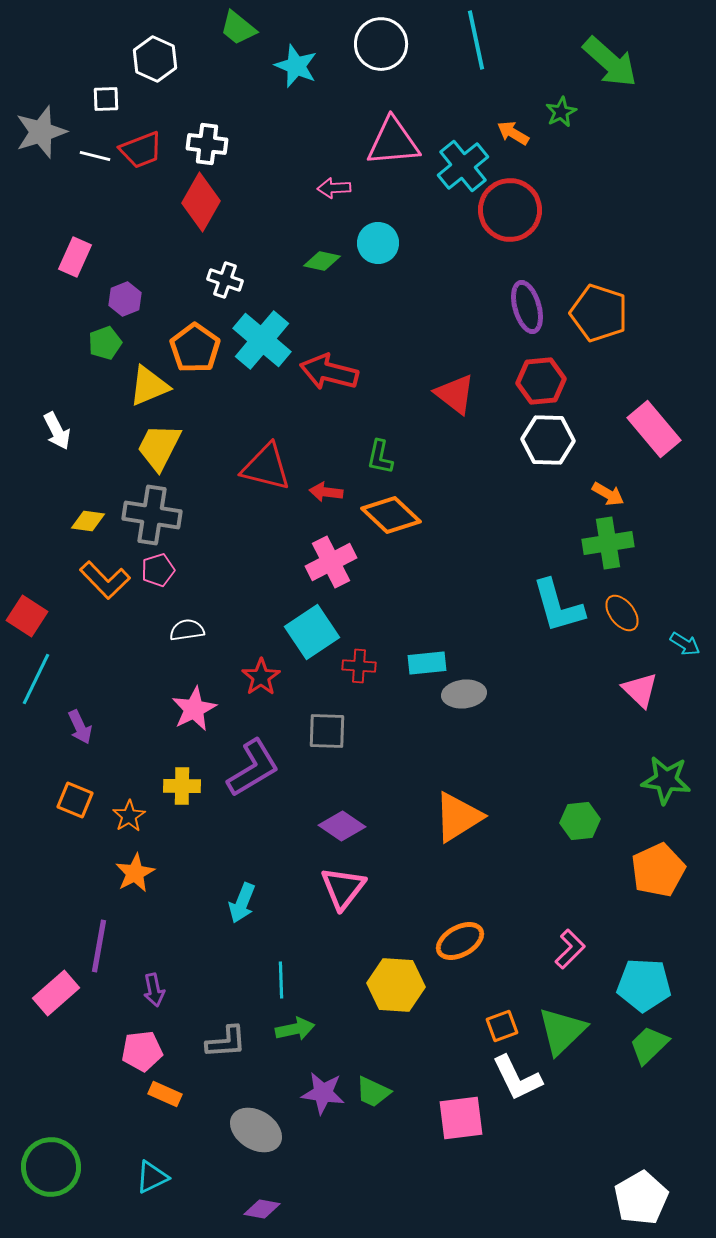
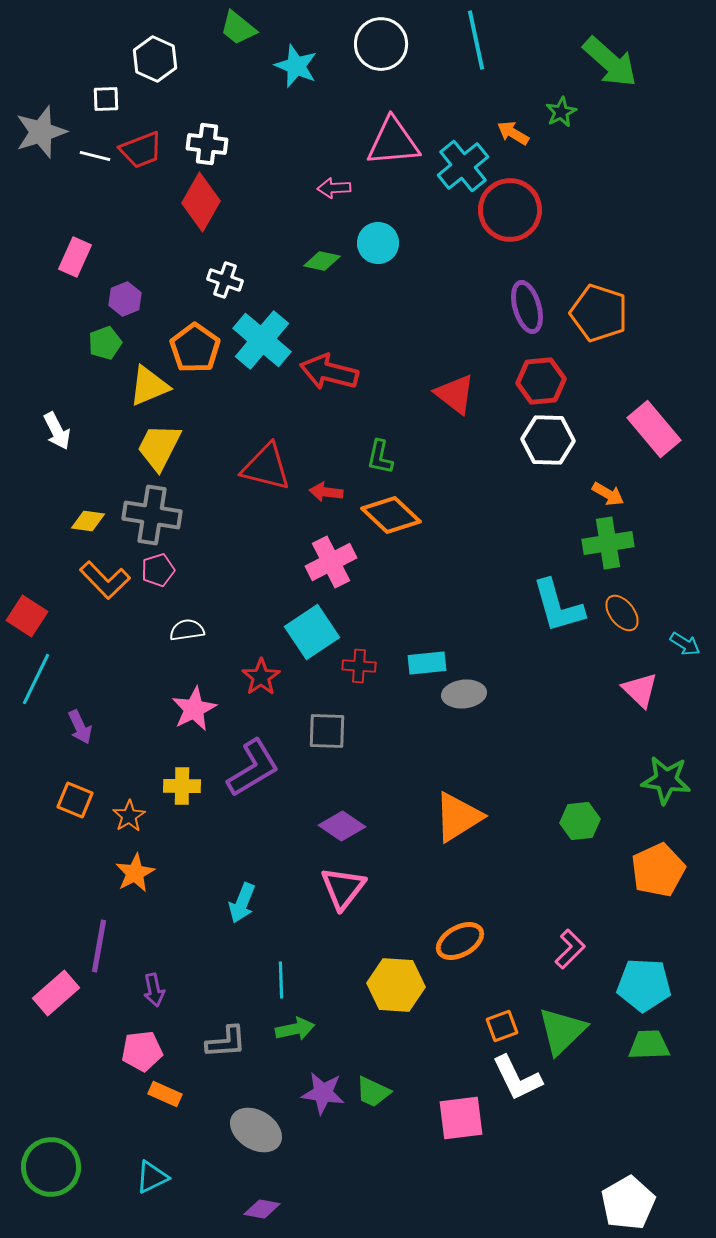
green trapezoid at (649, 1045): rotated 42 degrees clockwise
white pentagon at (641, 1198): moved 13 px left, 5 px down
